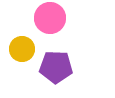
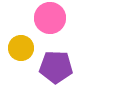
yellow circle: moved 1 px left, 1 px up
